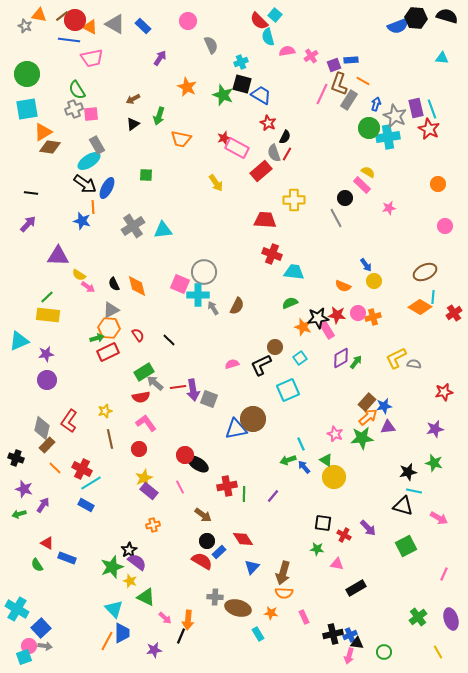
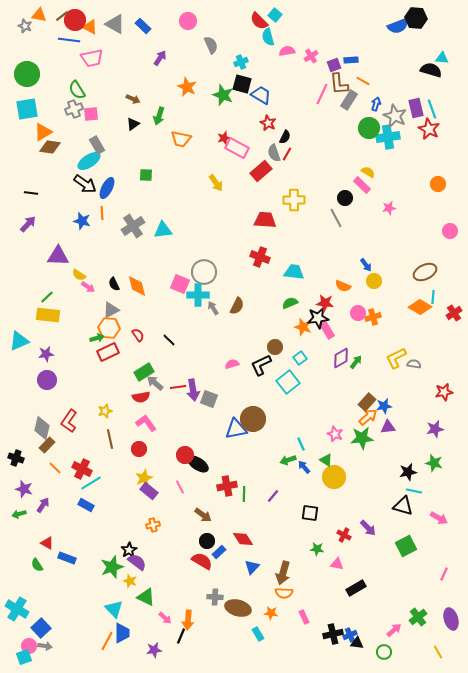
black semicircle at (447, 16): moved 16 px left, 54 px down
brown L-shape at (339, 84): rotated 25 degrees counterclockwise
brown arrow at (133, 99): rotated 128 degrees counterclockwise
orange line at (93, 207): moved 9 px right, 6 px down
pink circle at (445, 226): moved 5 px right, 5 px down
red cross at (272, 254): moved 12 px left, 3 px down
red star at (337, 315): moved 12 px left, 12 px up
cyan square at (288, 390): moved 8 px up; rotated 15 degrees counterclockwise
black square at (323, 523): moved 13 px left, 10 px up
pink arrow at (349, 656): moved 45 px right, 26 px up; rotated 147 degrees counterclockwise
